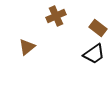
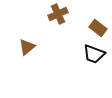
brown cross: moved 2 px right, 2 px up
black trapezoid: rotated 55 degrees clockwise
